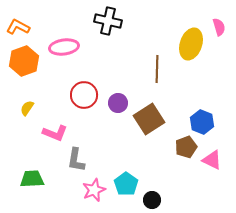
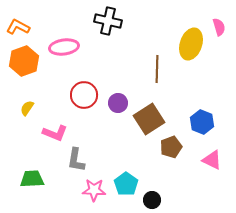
brown pentagon: moved 15 px left
pink star: rotated 25 degrees clockwise
